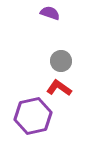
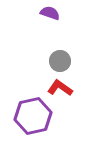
gray circle: moved 1 px left
red L-shape: moved 1 px right
